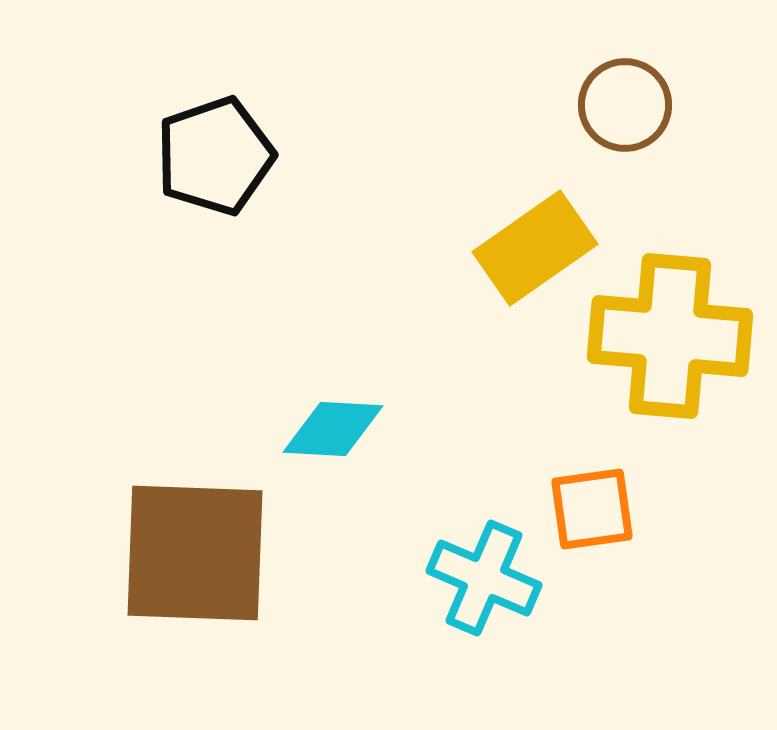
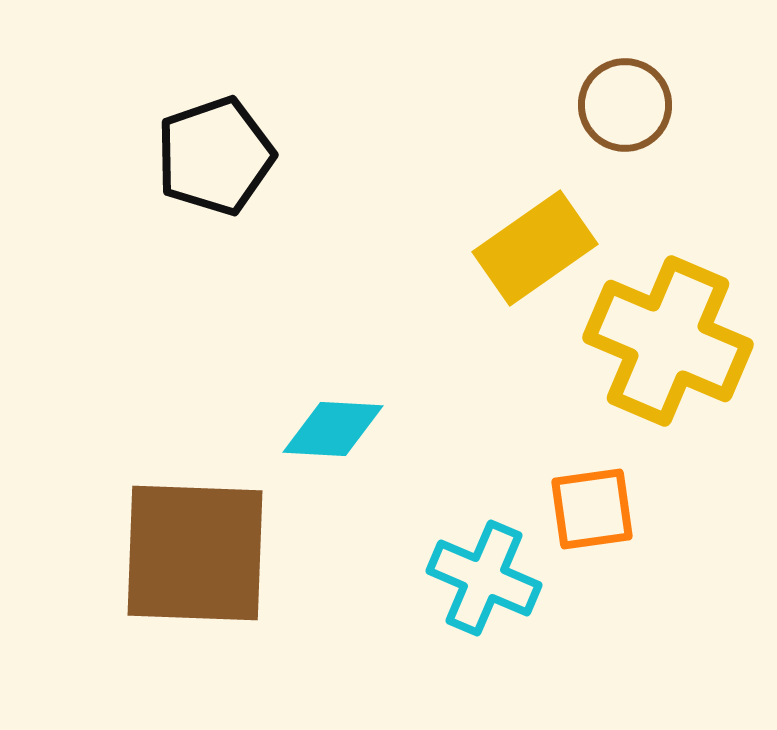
yellow cross: moved 2 px left, 5 px down; rotated 18 degrees clockwise
